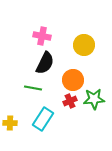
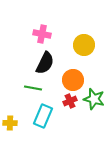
pink cross: moved 2 px up
green star: rotated 20 degrees clockwise
cyan rectangle: moved 3 px up; rotated 10 degrees counterclockwise
